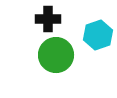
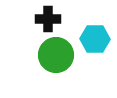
cyan hexagon: moved 3 px left, 4 px down; rotated 20 degrees clockwise
